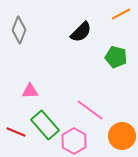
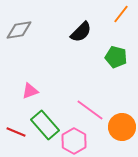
orange line: rotated 24 degrees counterclockwise
gray diamond: rotated 60 degrees clockwise
pink triangle: rotated 18 degrees counterclockwise
orange circle: moved 9 px up
